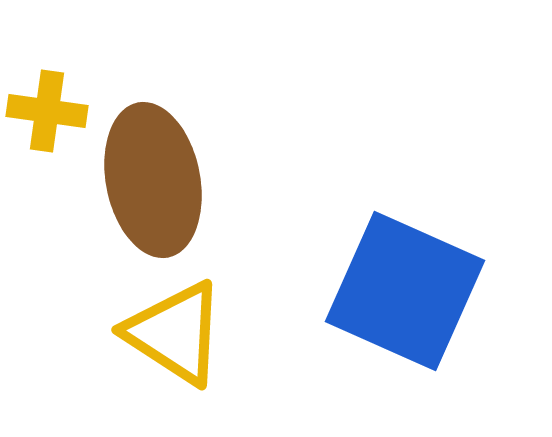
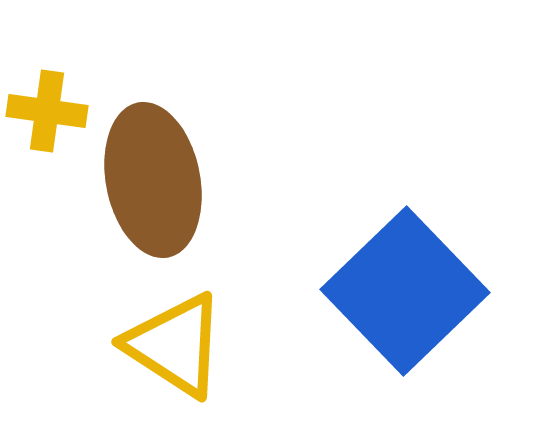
blue square: rotated 22 degrees clockwise
yellow triangle: moved 12 px down
